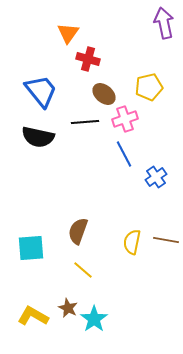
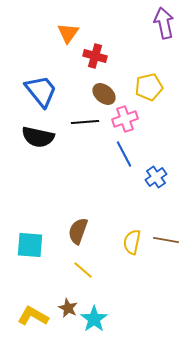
red cross: moved 7 px right, 3 px up
cyan square: moved 1 px left, 3 px up; rotated 8 degrees clockwise
